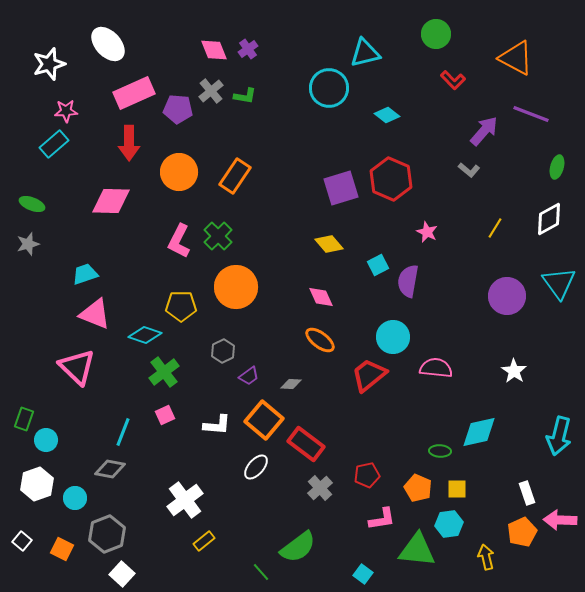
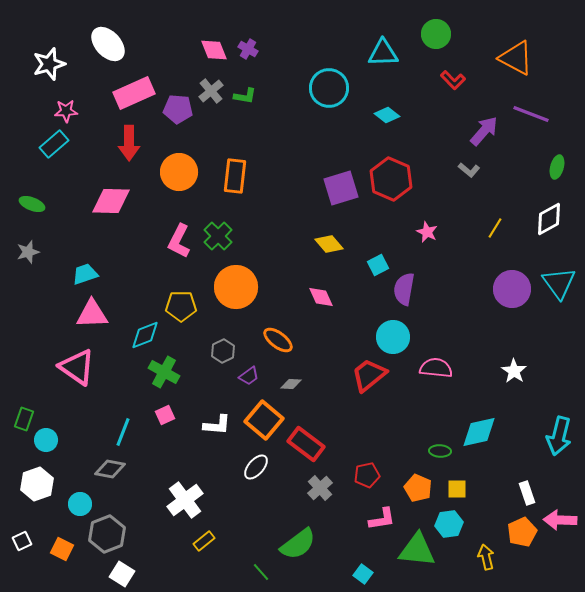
purple cross at (248, 49): rotated 24 degrees counterclockwise
cyan triangle at (365, 53): moved 18 px right; rotated 12 degrees clockwise
orange rectangle at (235, 176): rotated 28 degrees counterclockwise
gray star at (28, 244): moved 8 px down
purple semicircle at (408, 281): moved 4 px left, 8 px down
purple circle at (507, 296): moved 5 px right, 7 px up
pink triangle at (95, 314): moved 3 px left; rotated 24 degrees counterclockwise
cyan diamond at (145, 335): rotated 40 degrees counterclockwise
orange ellipse at (320, 340): moved 42 px left
pink triangle at (77, 367): rotated 9 degrees counterclockwise
green cross at (164, 372): rotated 24 degrees counterclockwise
cyan circle at (75, 498): moved 5 px right, 6 px down
white square at (22, 541): rotated 24 degrees clockwise
green semicircle at (298, 547): moved 3 px up
white square at (122, 574): rotated 10 degrees counterclockwise
